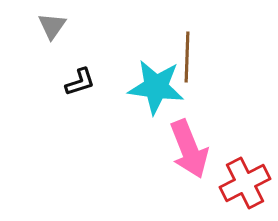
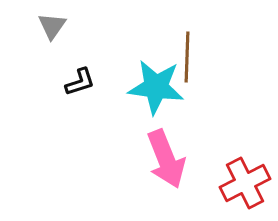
pink arrow: moved 23 px left, 10 px down
